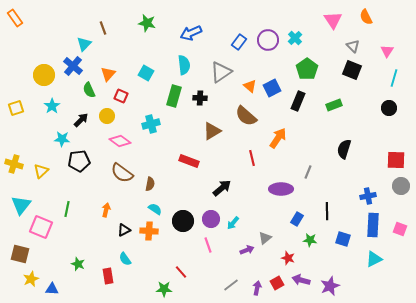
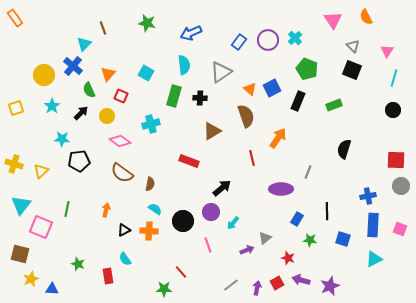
green pentagon at (307, 69): rotated 15 degrees counterclockwise
orange triangle at (250, 86): moved 3 px down
black circle at (389, 108): moved 4 px right, 2 px down
brown semicircle at (246, 116): rotated 150 degrees counterclockwise
black arrow at (81, 120): moved 7 px up
purple circle at (211, 219): moved 7 px up
